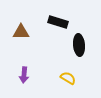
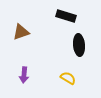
black rectangle: moved 8 px right, 6 px up
brown triangle: rotated 18 degrees counterclockwise
